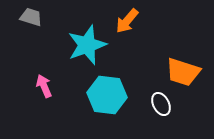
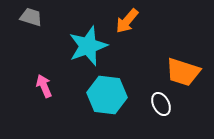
cyan star: moved 1 px right, 1 px down
